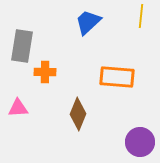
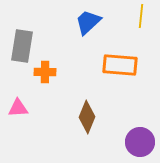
orange rectangle: moved 3 px right, 12 px up
brown diamond: moved 9 px right, 3 px down
